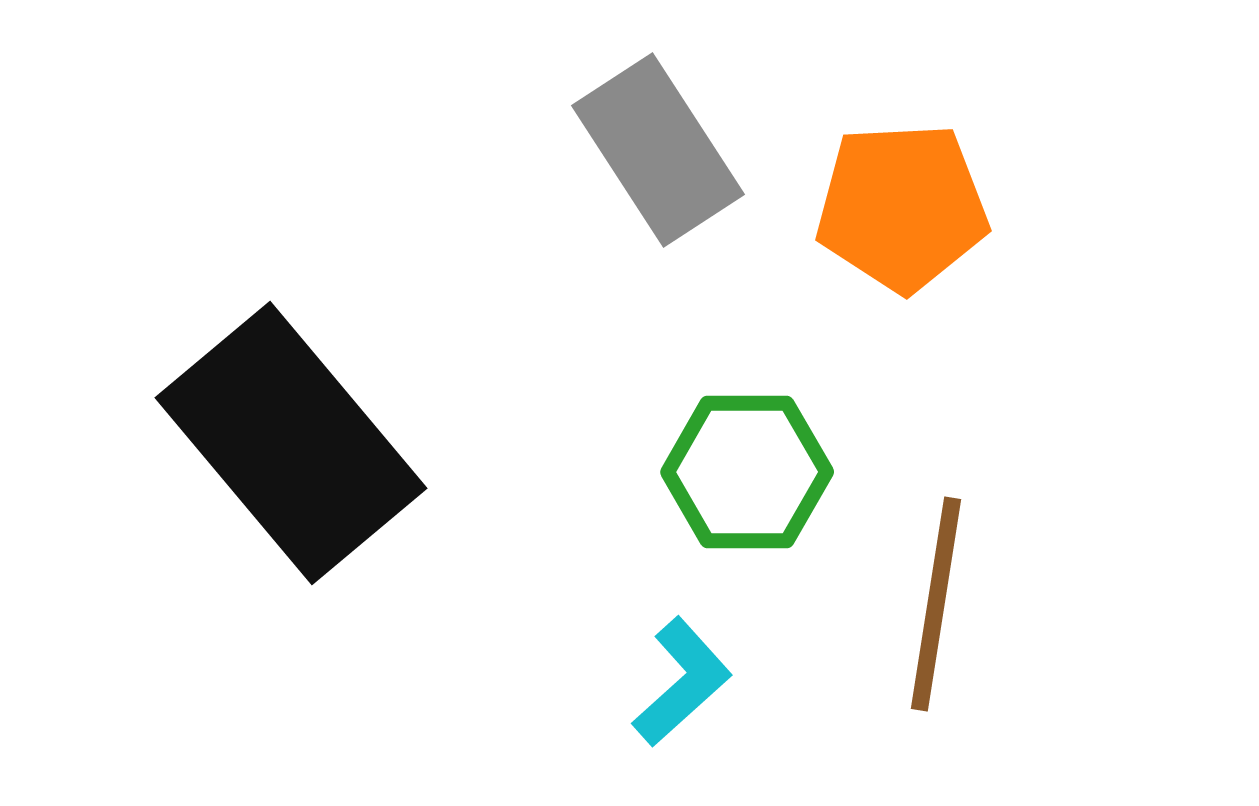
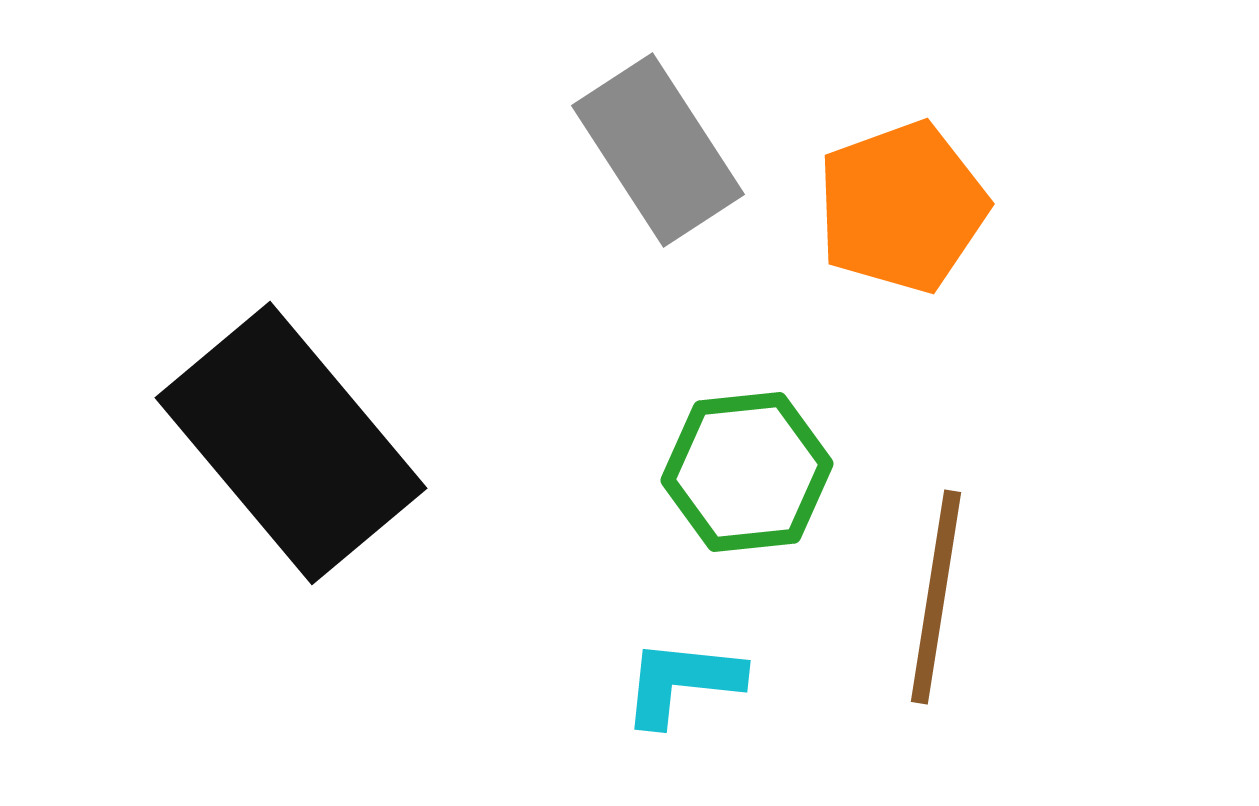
orange pentagon: rotated 17 degrees counterclockwise
green hexagon: rotated 6 degrees counterclockwise
brown line: moved 7 px up
cyan L-shape: rotated 132 degrees counterclockwise
